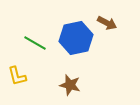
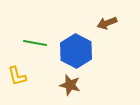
brown arrow: rotated 132 degrees clockwise
blue hexagon: moved 13 px down; rotated 20 degrees counterclockwise
green line: rotated 20 degrees counterclockwise
